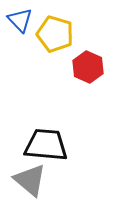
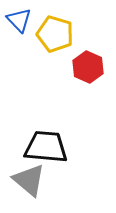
blue triangle: moved 1 px left
black trapezoid: moved 2 px down
gray triangle: moved 1 px left
